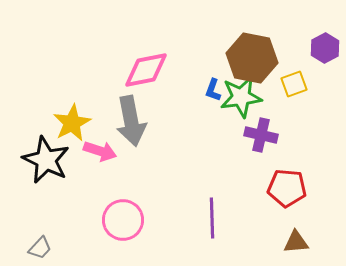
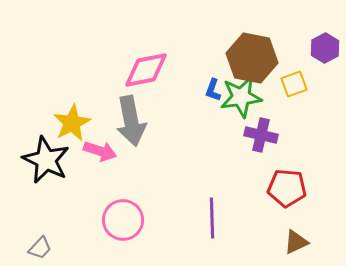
brown triangle: rotated 20 degrees counterclockwise
